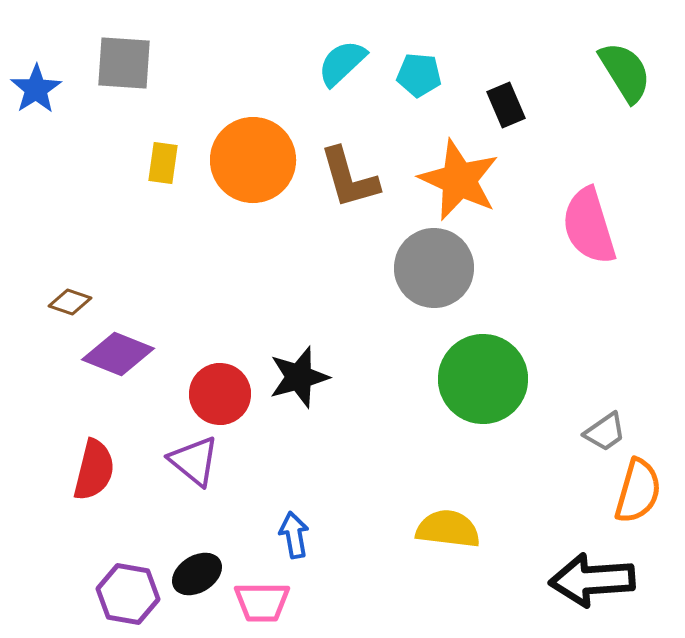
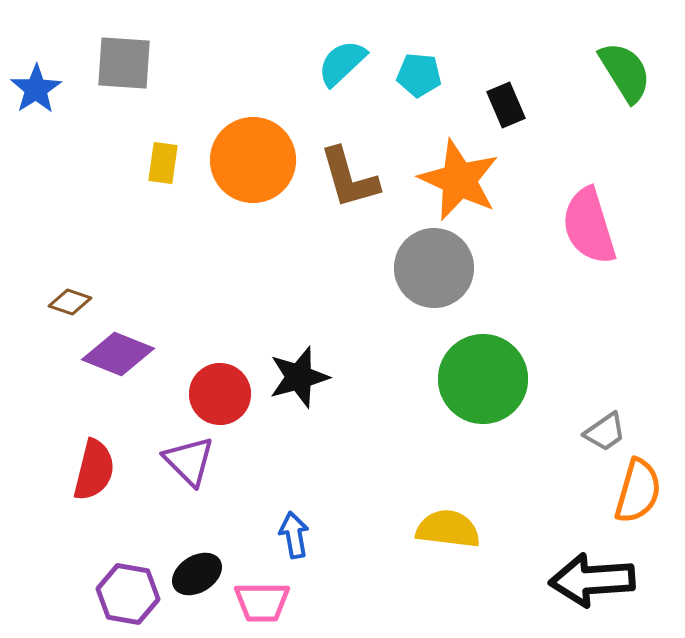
purple triangle: moved 5 px left; rotated 6 degrees clockwise
